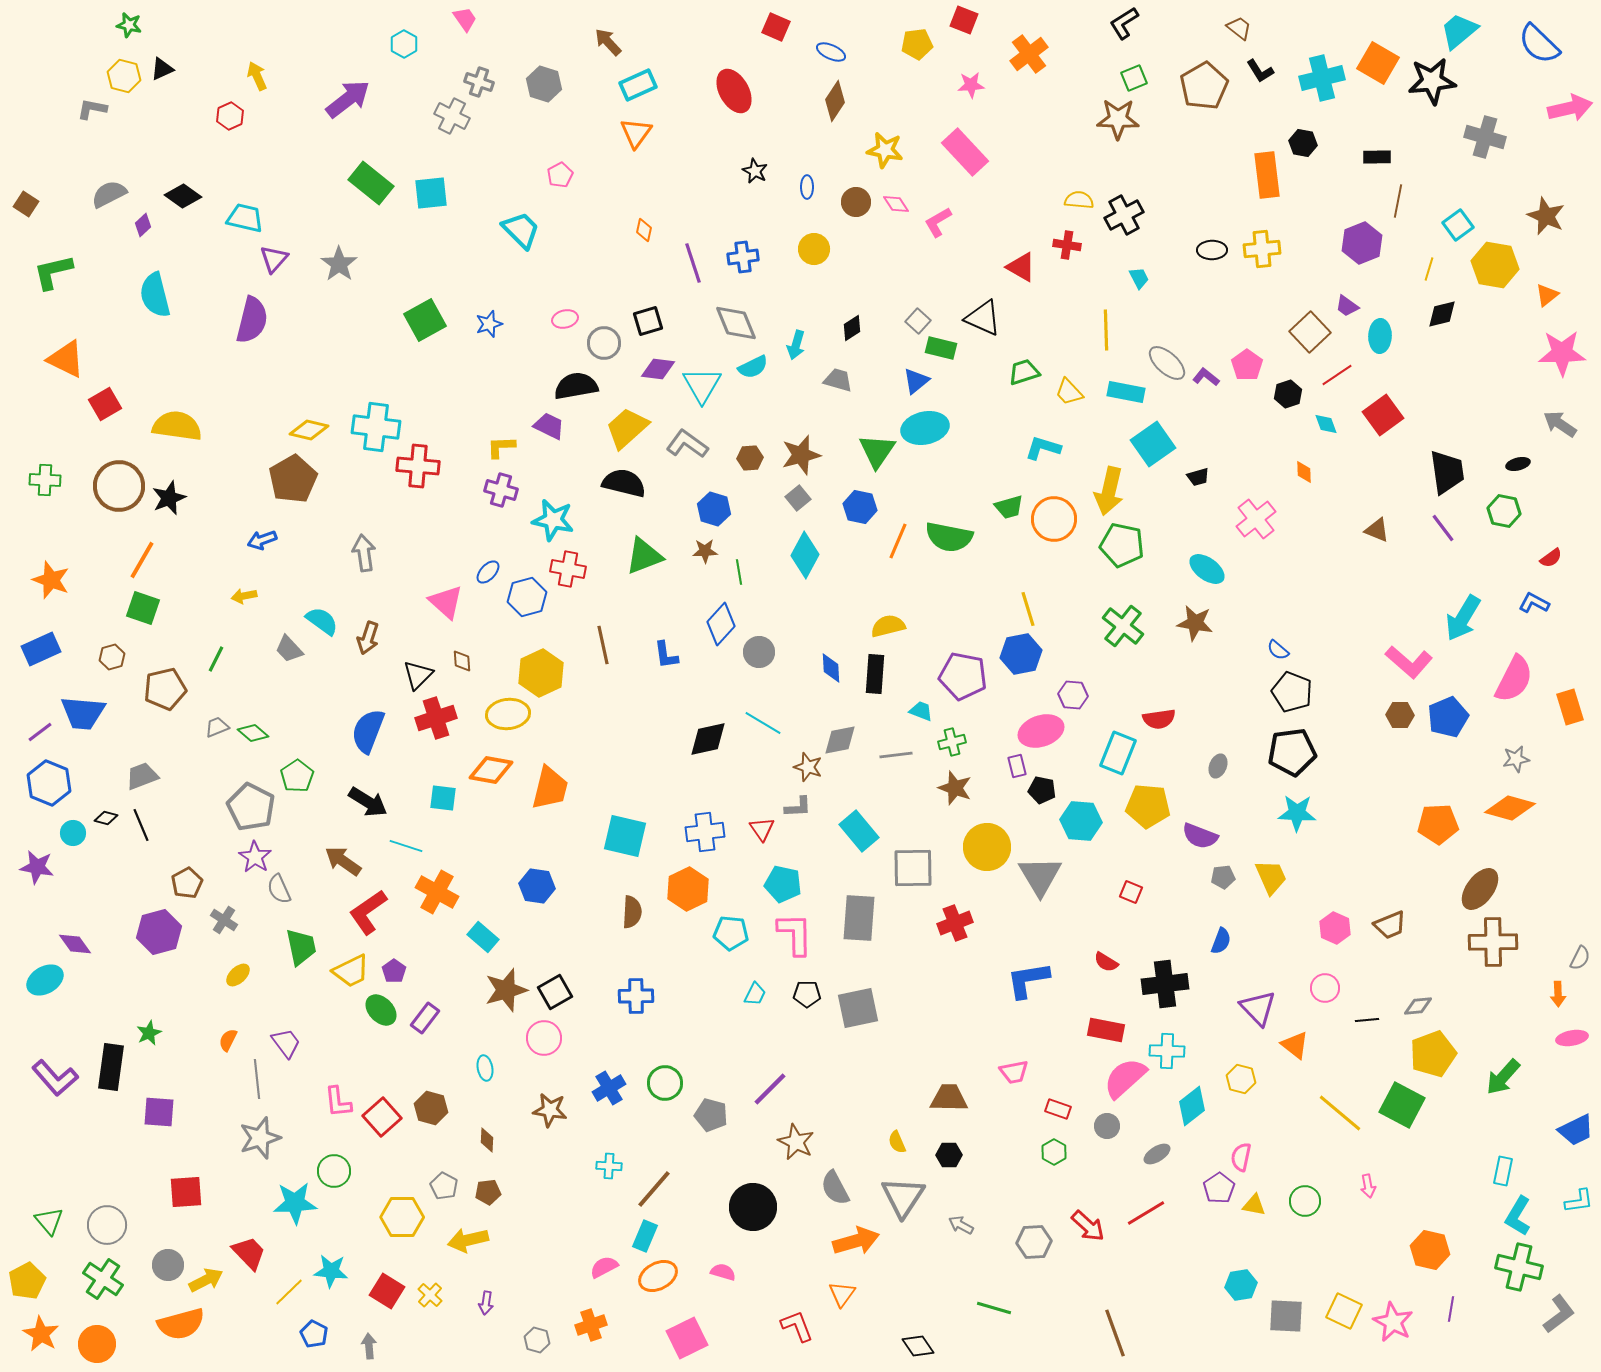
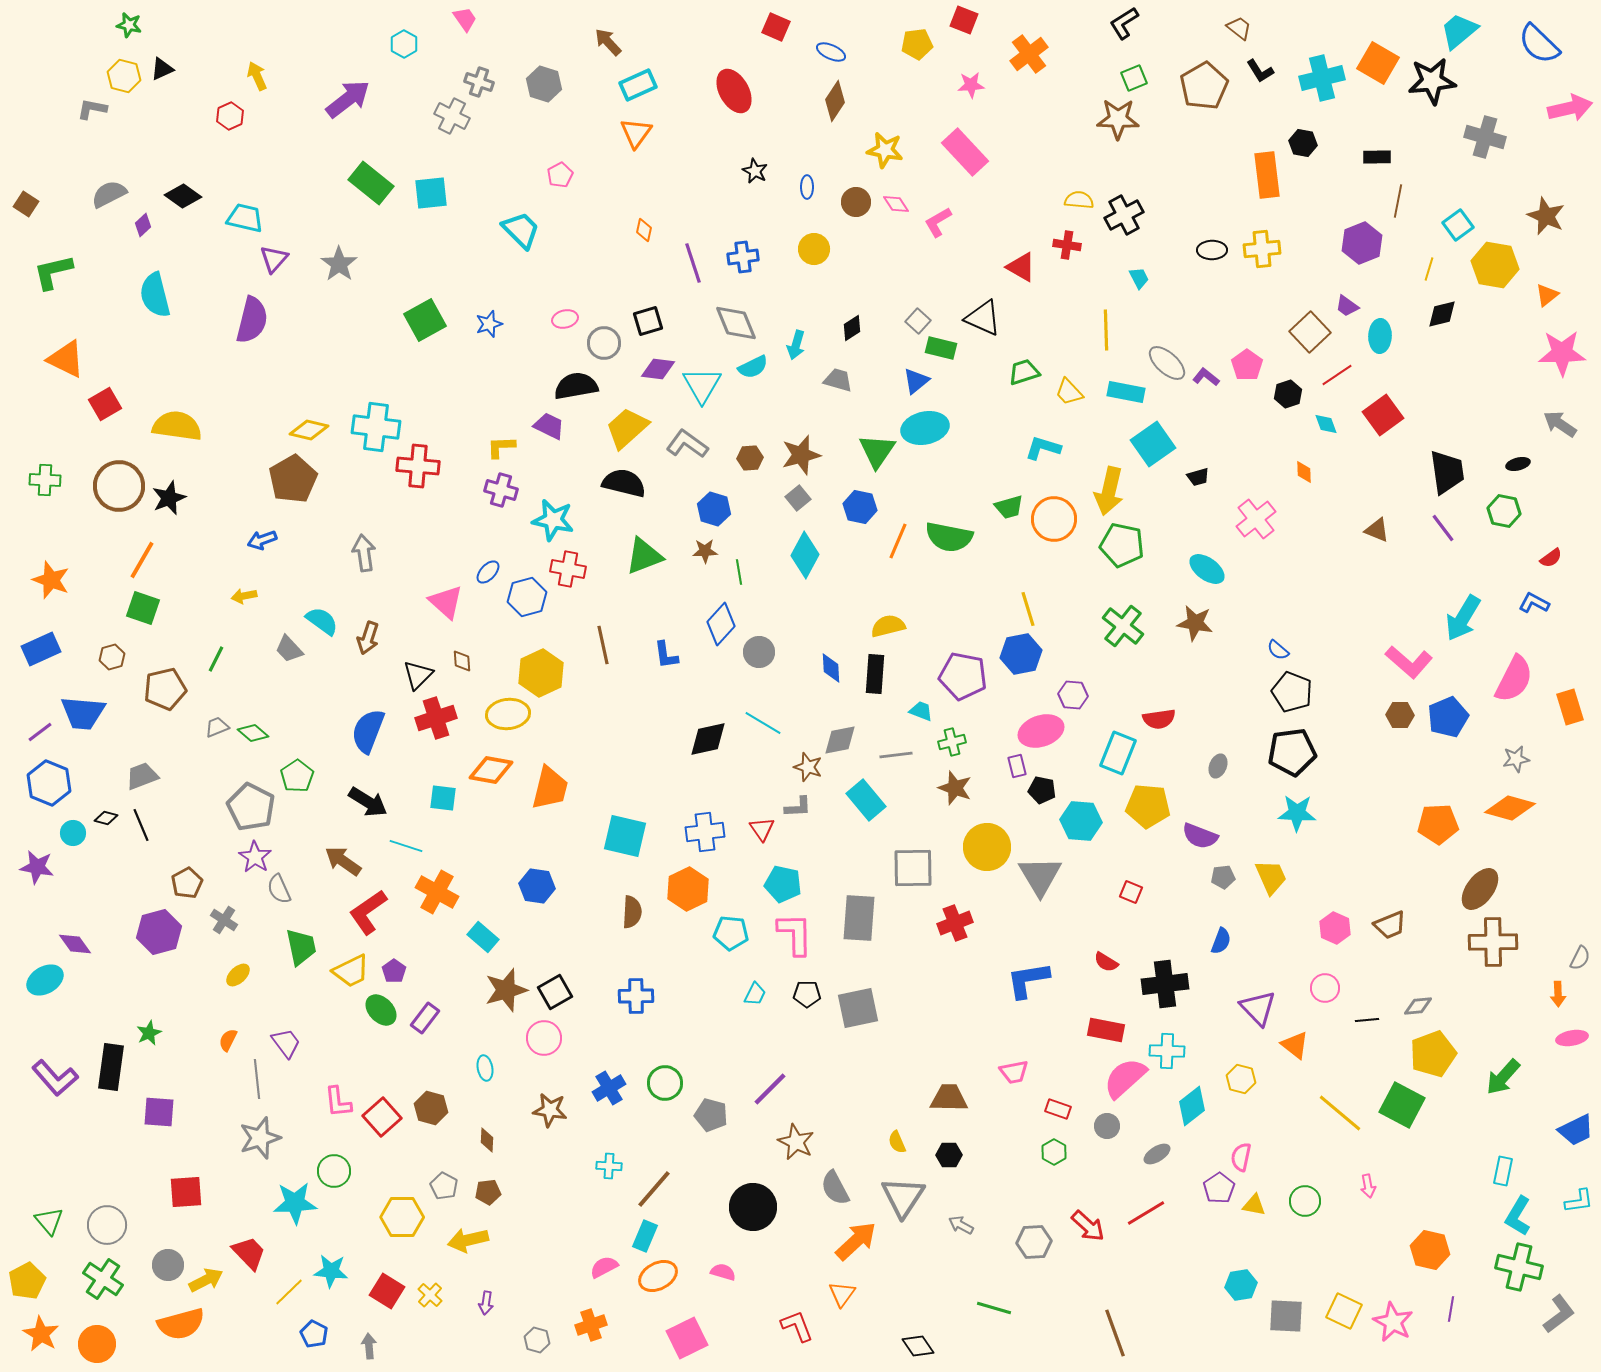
cyan rectangle at (859, 831): moved 7 px right, 31 px up
orange arrow at (856, 1241): rotated 27 degrees counterclockwise
